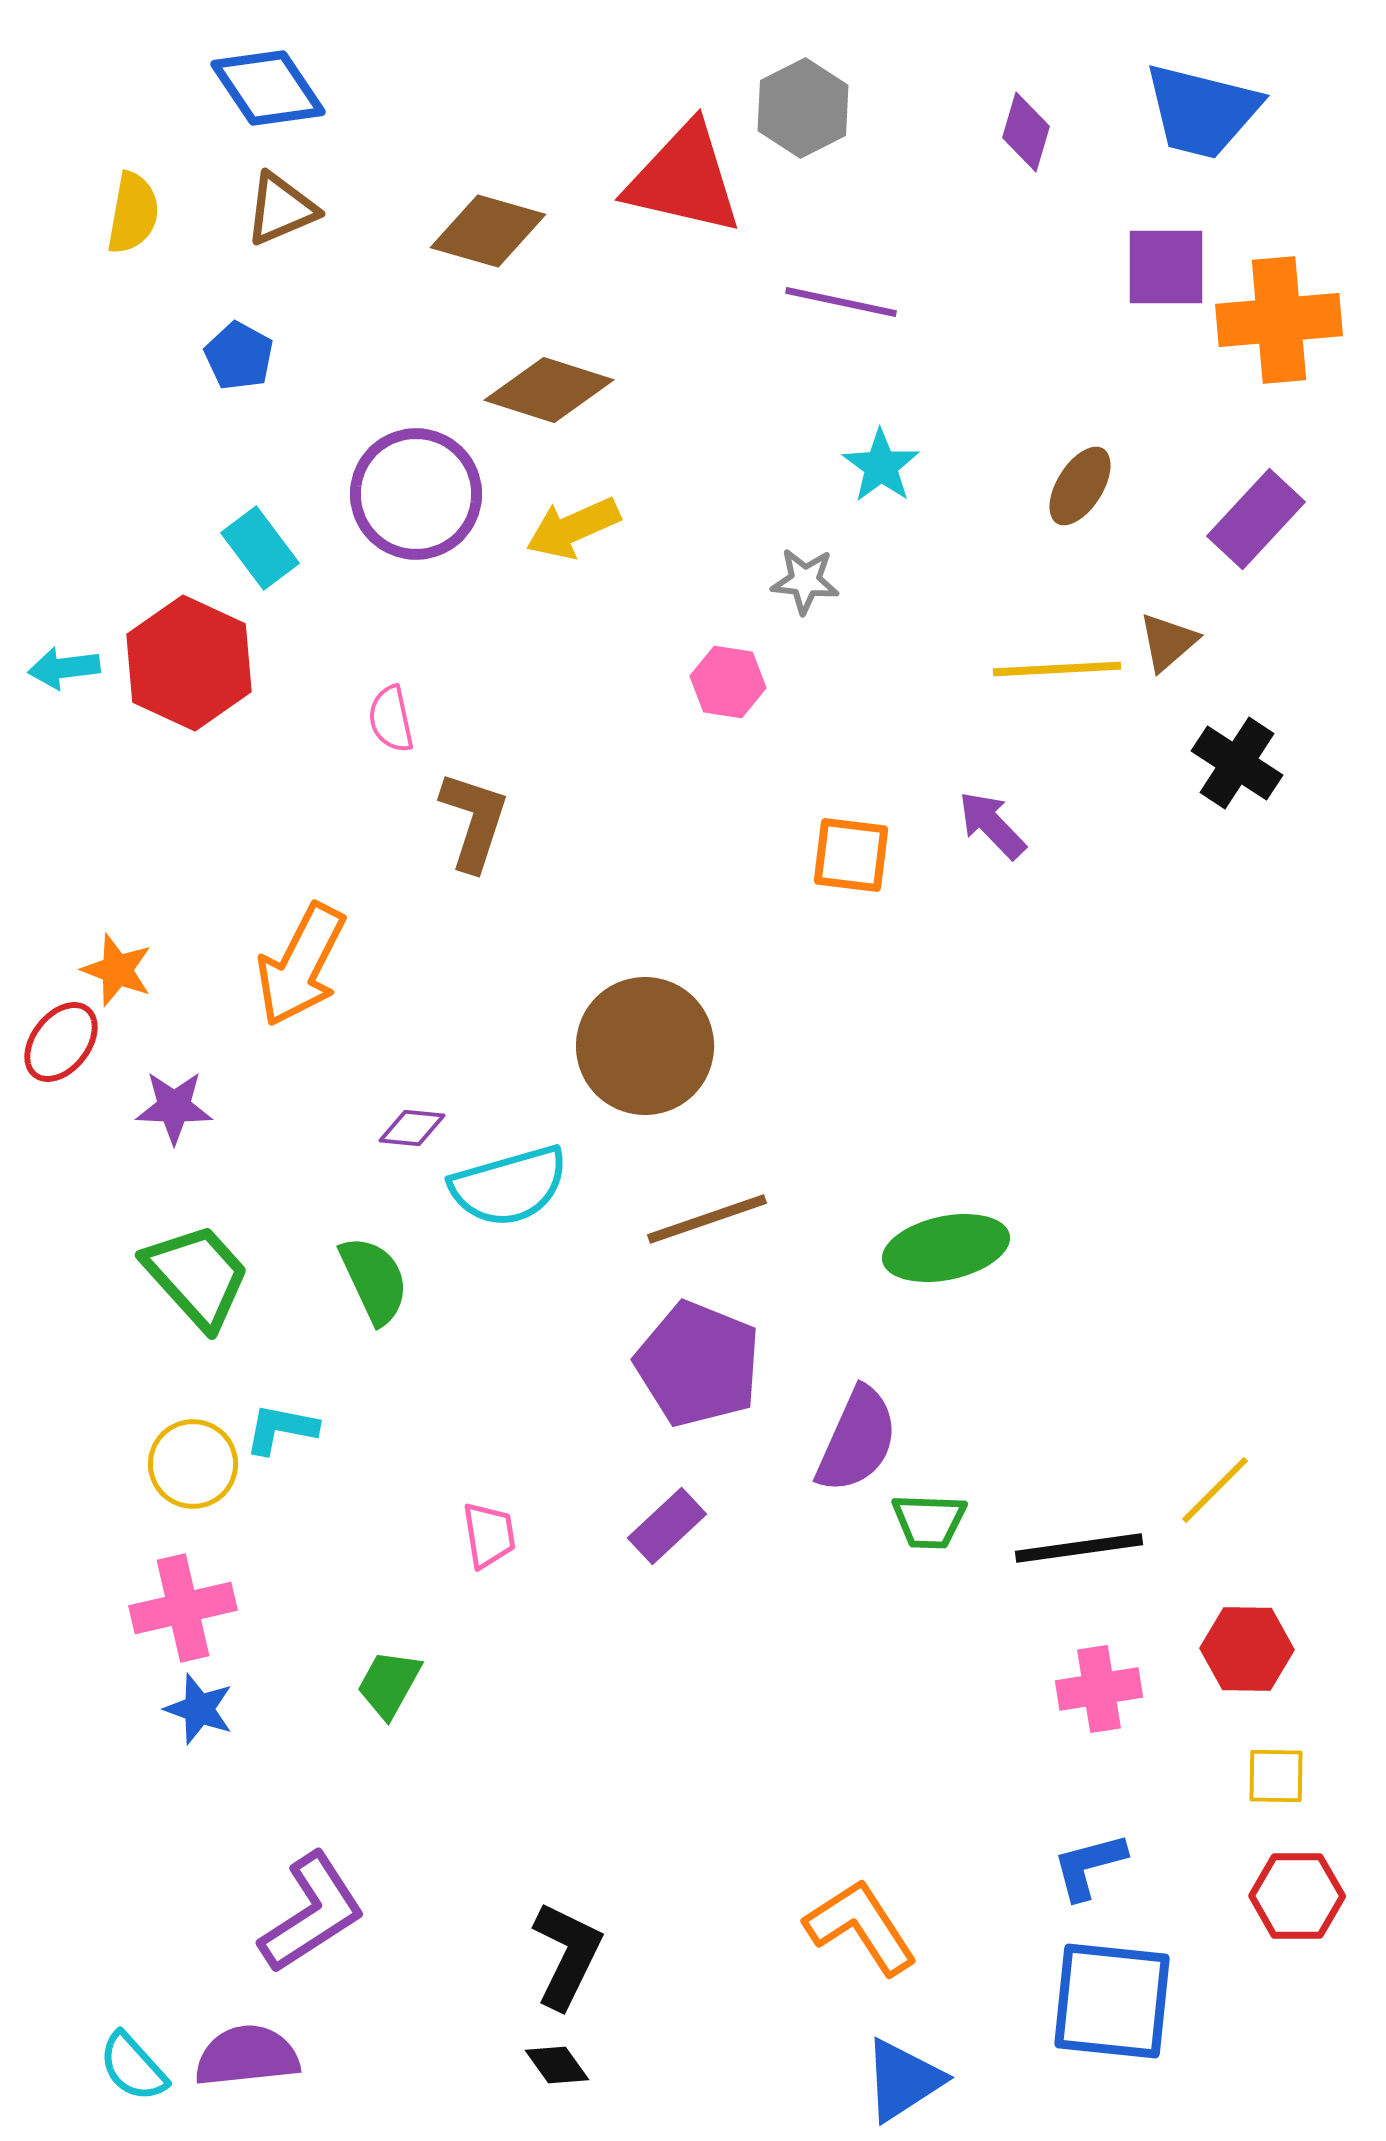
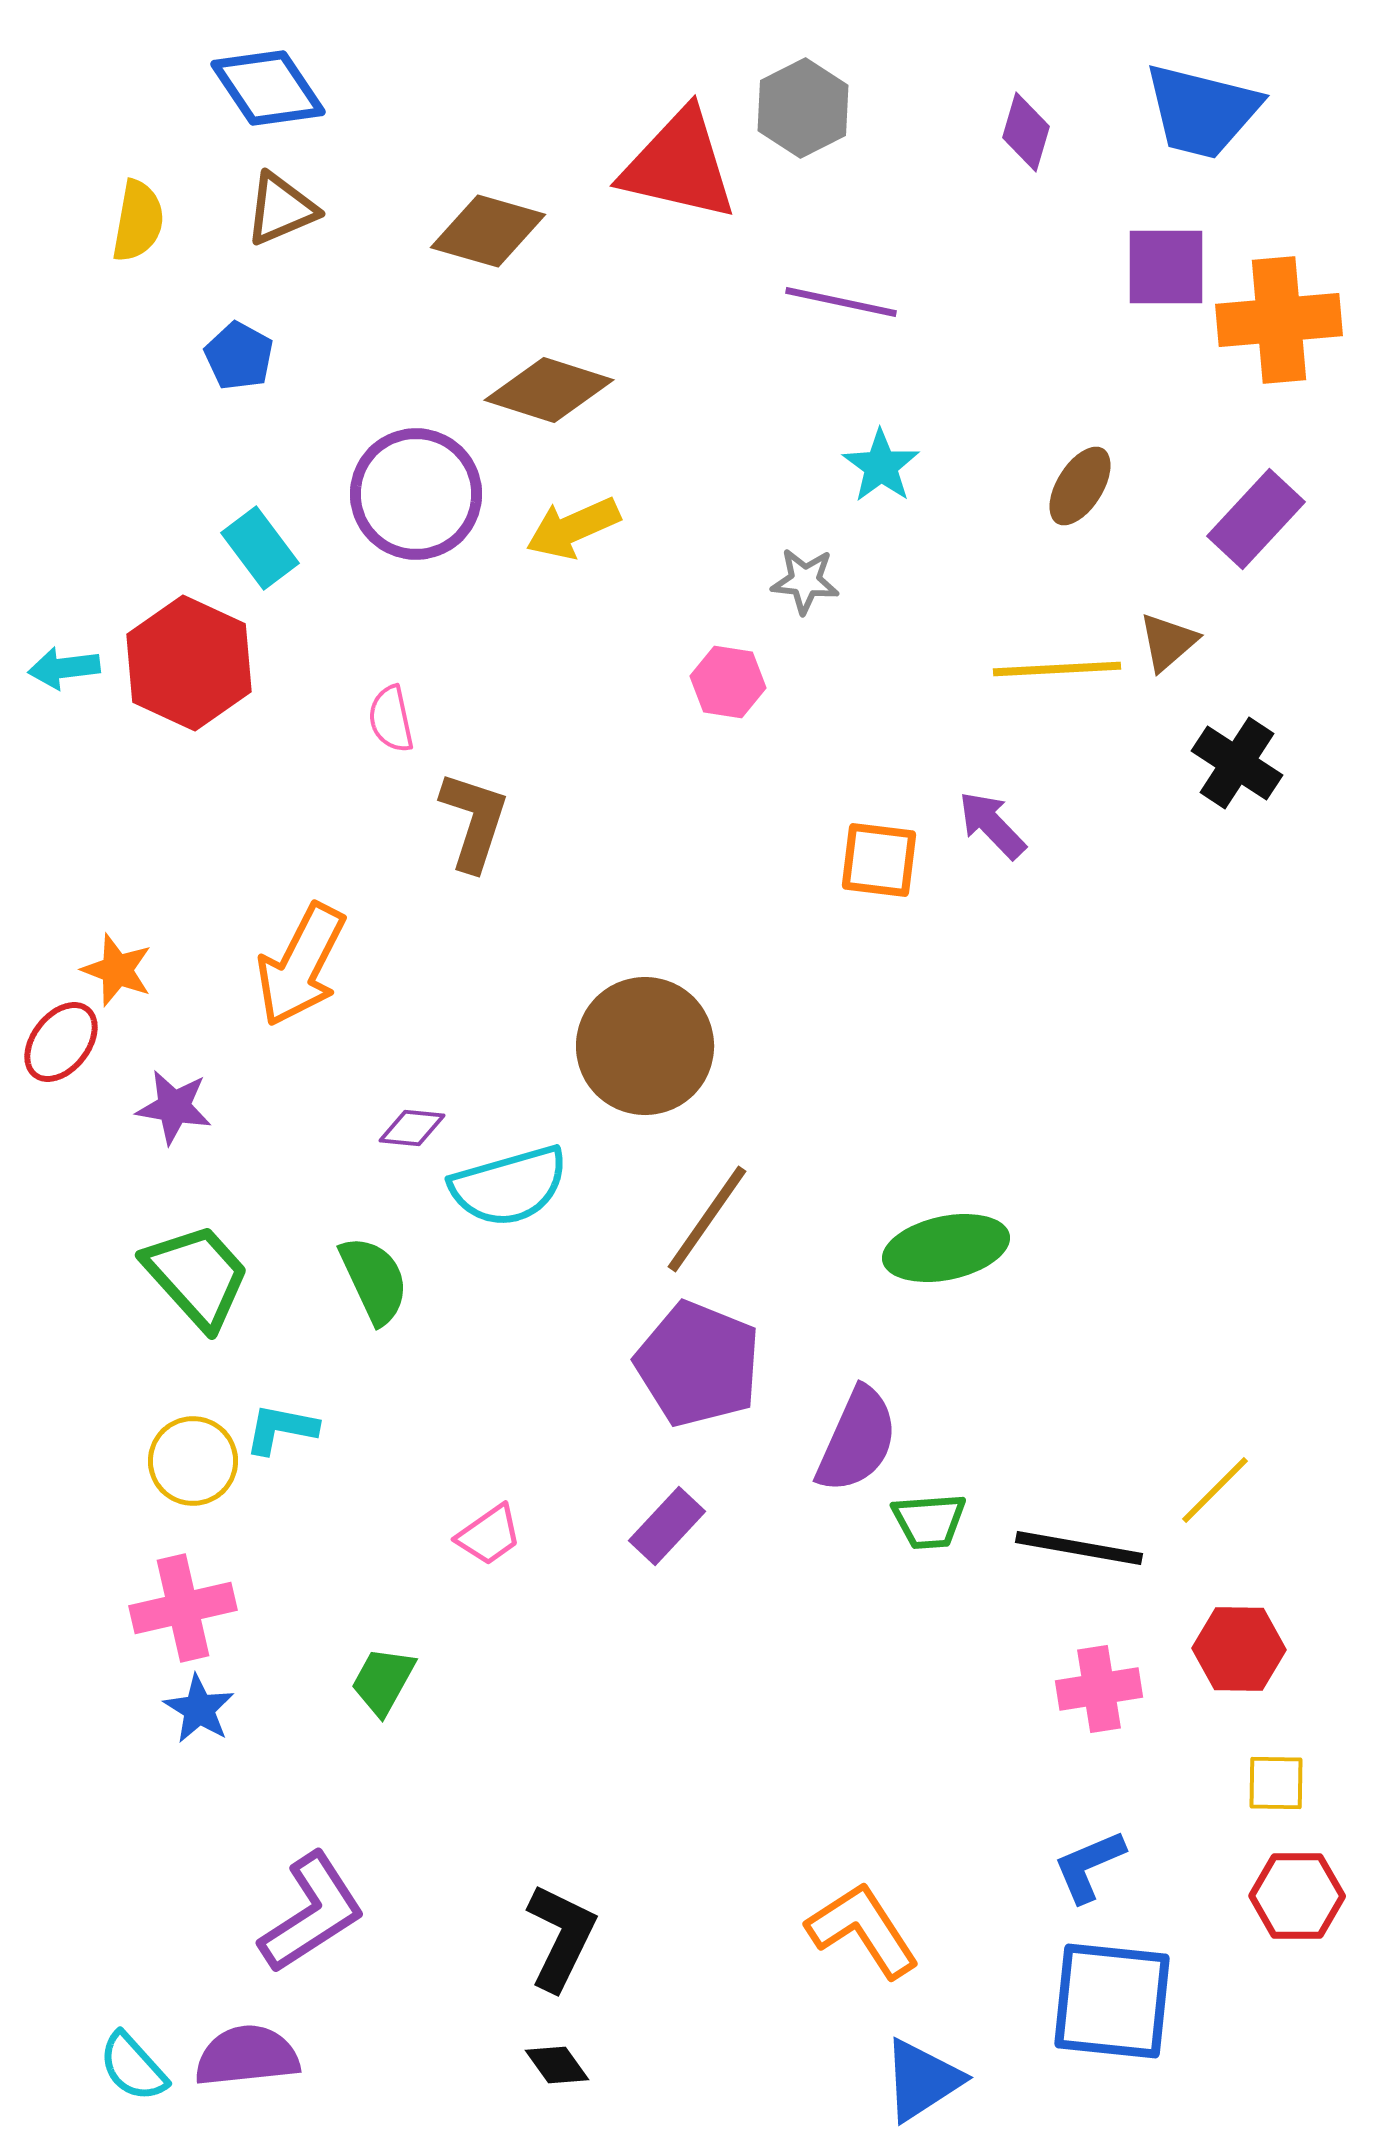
red triangle at (684, 179): moved 5 px left, 14 px up
yellow semicircle at (133, 213): moved 5 px right, 8 px down
orange square at (851, 855): moved 28 px right, 5 px down
purple star at (174, 1107): rotated 8 degrees clockwise
brown line at (707, 1219): rotated 36 degrees counterclockwise
yellow circle at (193, 1464): moved 3 px up
green trapezoid at (929, 1521): rotated 6 degrees counterclockwise
purple rectangle at (667, 1526): rotated 4 degrees counterclockwise
pink trapezoid at (489, 1535): rotated 64 degrees clockwise
black line at (1079, 1548): rotated 18 degrees clockwise
red hexagon at (1247, 1649): moved 8 px left
green trapezoid at (389, 1684): moved 6 px left, 3 px up
blue star at (199, 1709): rotated 12 degrees clockwise
yellow square at (1276, 1776): moved 7 px down
blue L-shape at (1089, 1866): rotated 8 degrees counterclockwise
orange L-shape at (861, 1927): moved 2 px right, 3 px down
black L-shape at (567, 1955): moved 6 px left, 18 px up
blue triangle at (903, 2080): moved 19 px right
